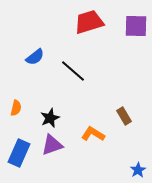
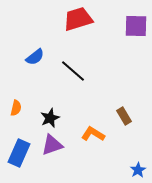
red trapezoid: moved 11 px left, 3 px up
